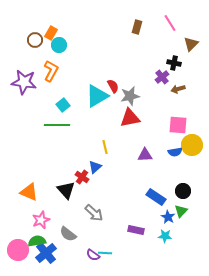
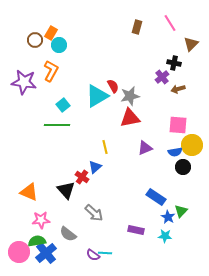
purple triangle: moved 7 px up; rotated 21 degrees counterclockwise
black circle: moved 24 px up
pink star: rotated 18 degrees clockwise
pink circle: moved 1 px right, 2 px down
